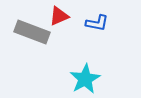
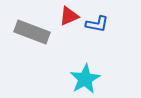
red triangle: moved 10 px right
blue L-shape: moved 1 px down
